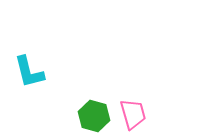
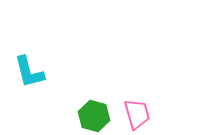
pink trapezoid: moved 4 px right
